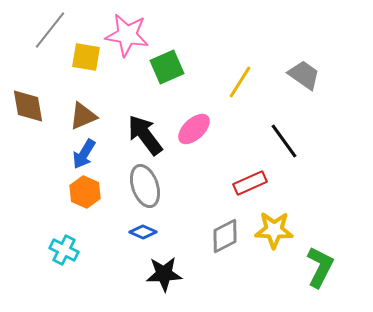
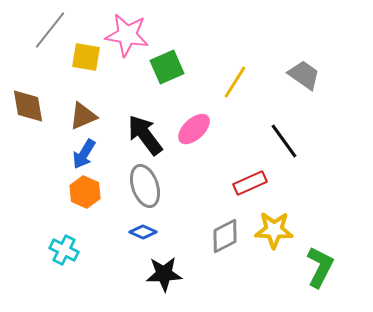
yellow line: moved 5 px left
